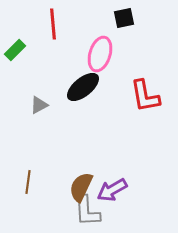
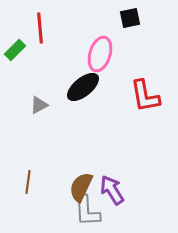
black square: moved 6 px right
red line: moved 13 px left, 4 px down
purple arrow: rotated 88 degrees clockwise
